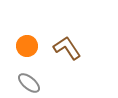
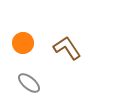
orange circle: moved 4 px left, 3 px up
